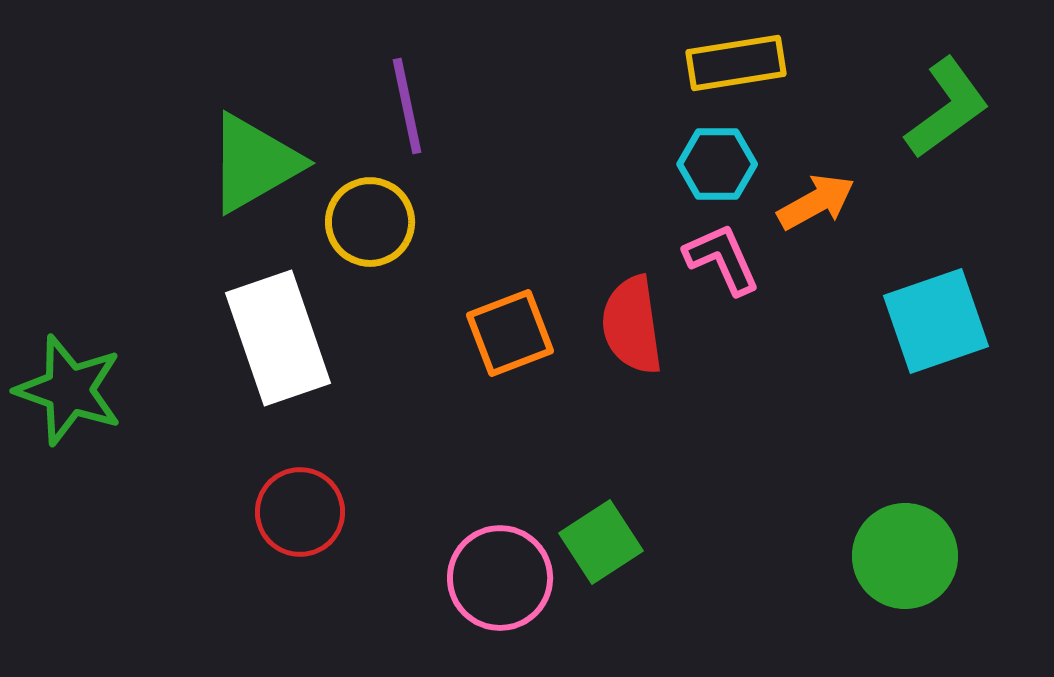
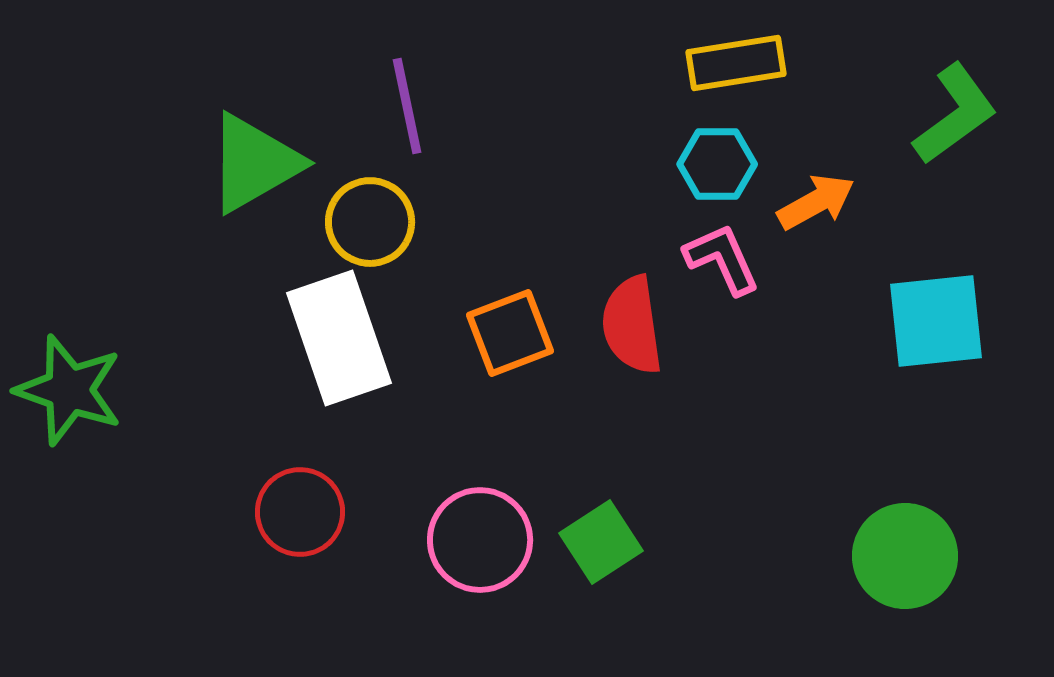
green L-shape: moved 8 px right, 6 px down
cyan square: rotated 13 degrees clockwise
white rectangle: moved 61 px right
pink circle: moved 20 px left, 38 px up
